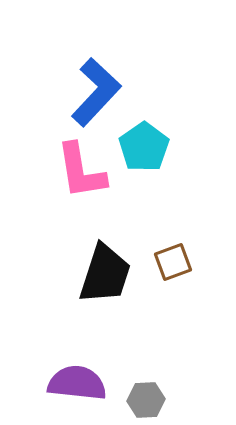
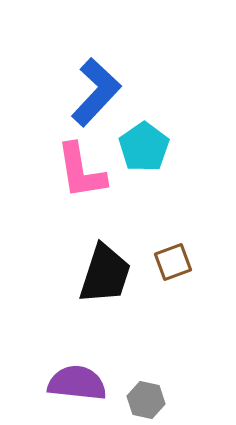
gray hexagon: rotated 15 degrees clockwise
